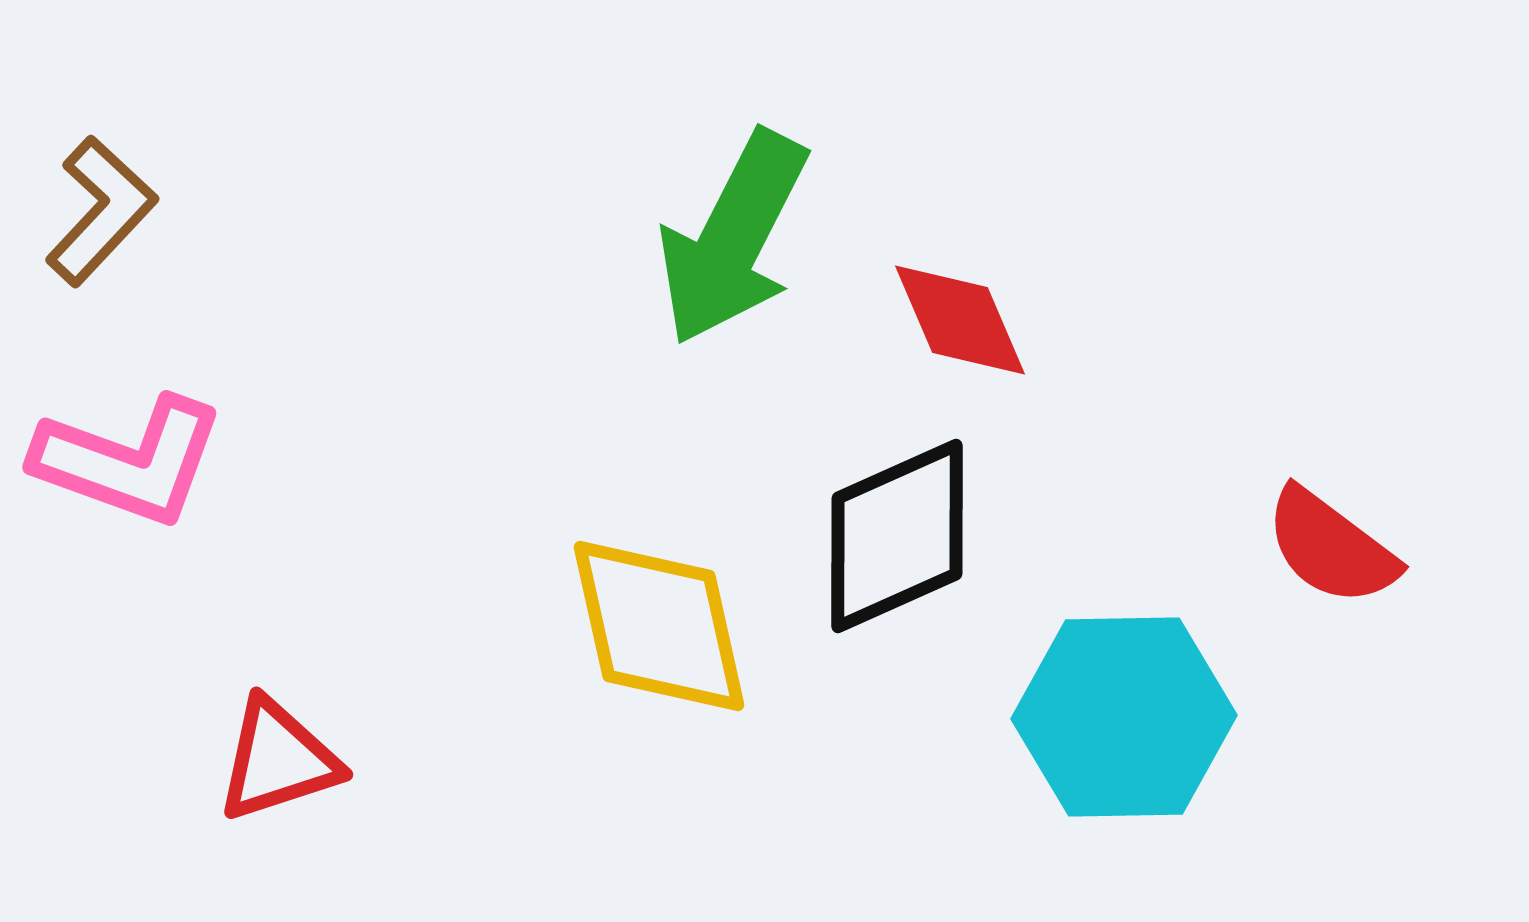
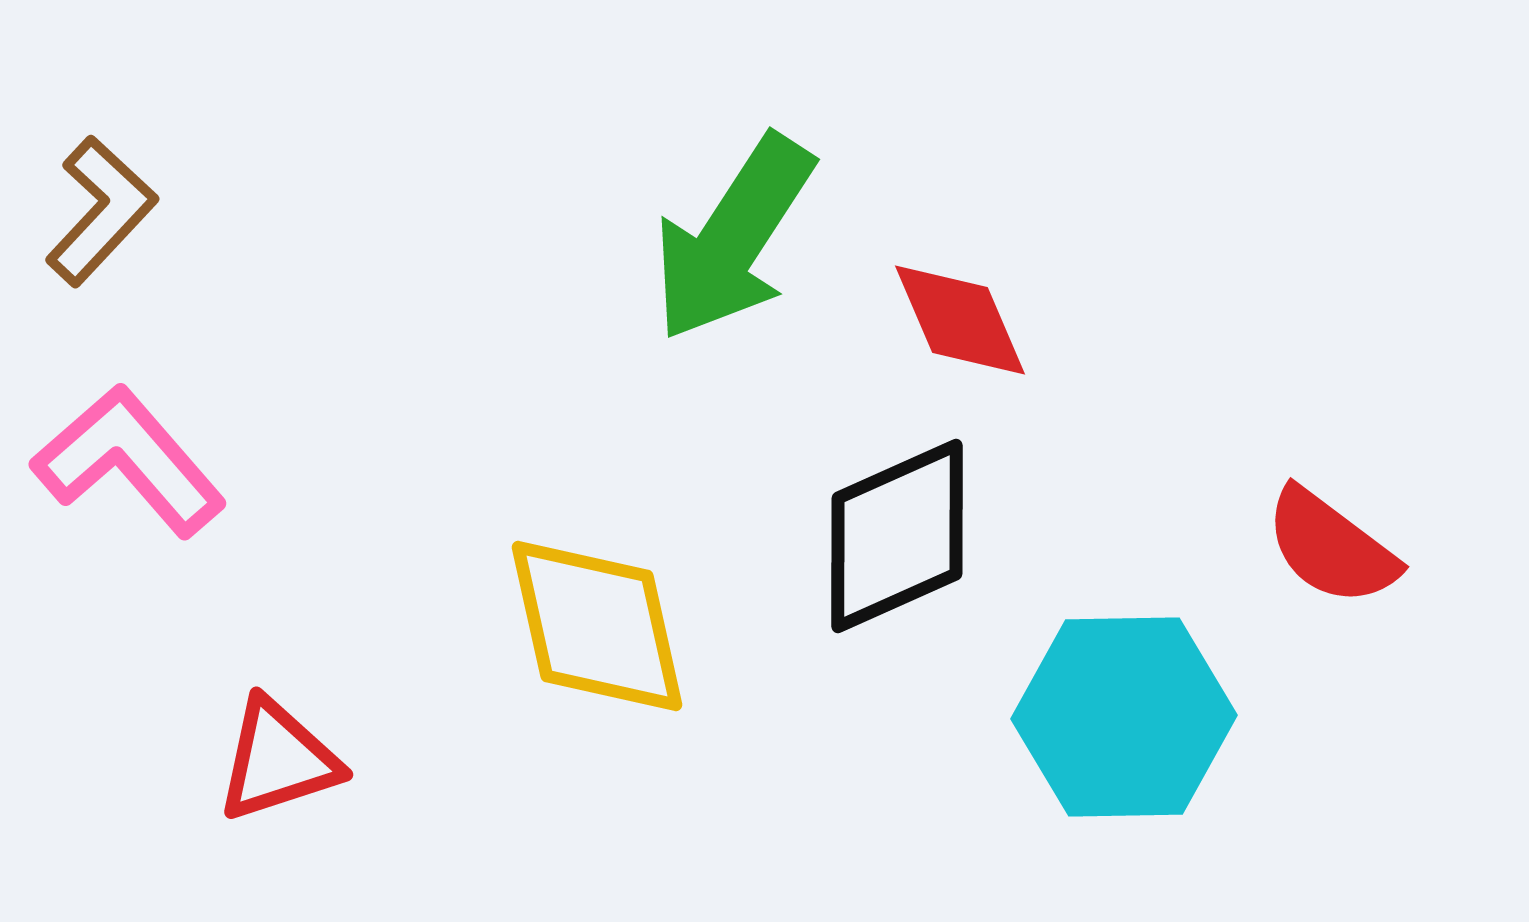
green arrow: rotated 6 degrees clockwise
pink L-shape: rotated 151 degrees counterclockwise
yellow diamond: moved 62 px left
